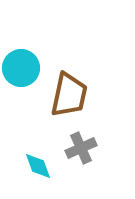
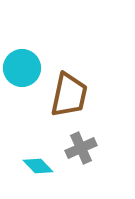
cyan circle: moved 1 px right
cyan diamond: rotated 24 degrees counterclockwise
